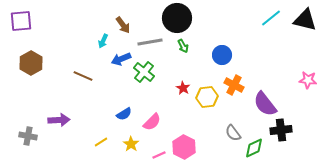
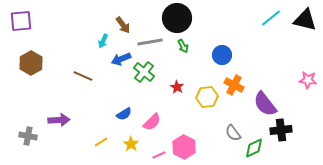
red star: moved 6 px left, 1 px up
